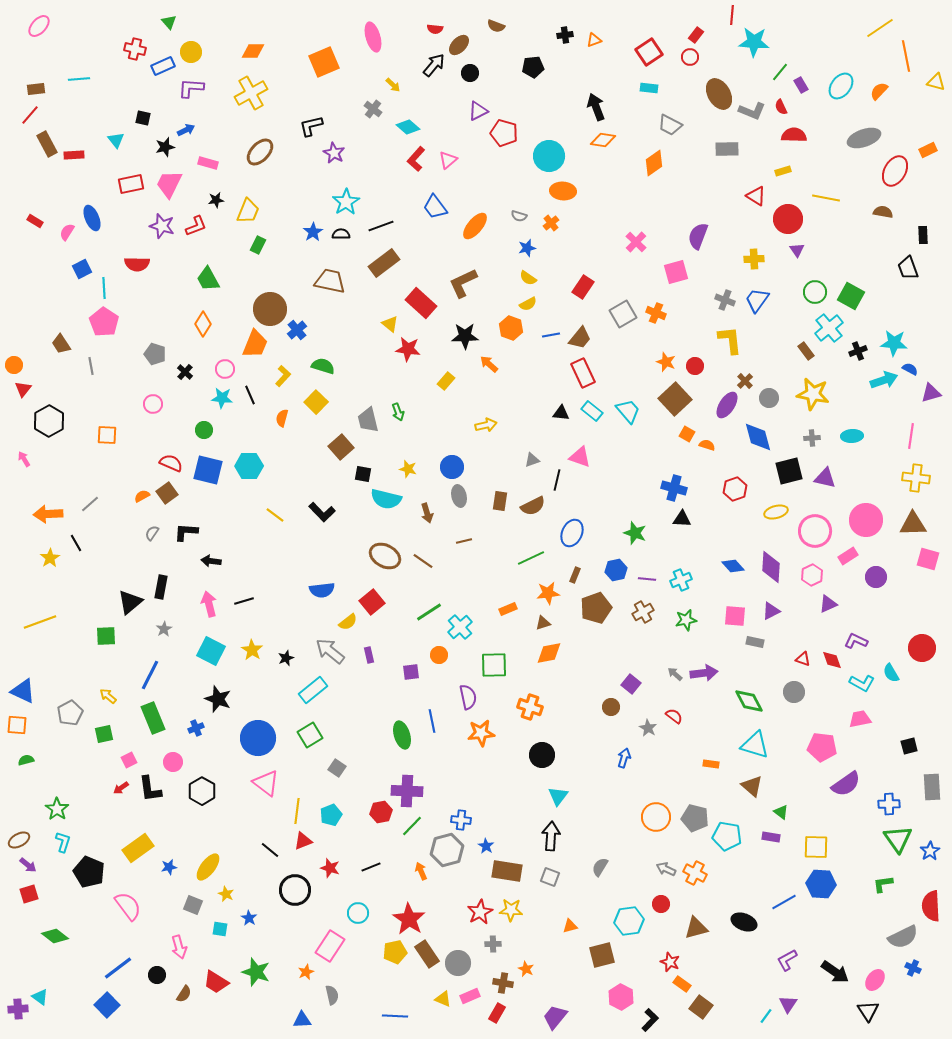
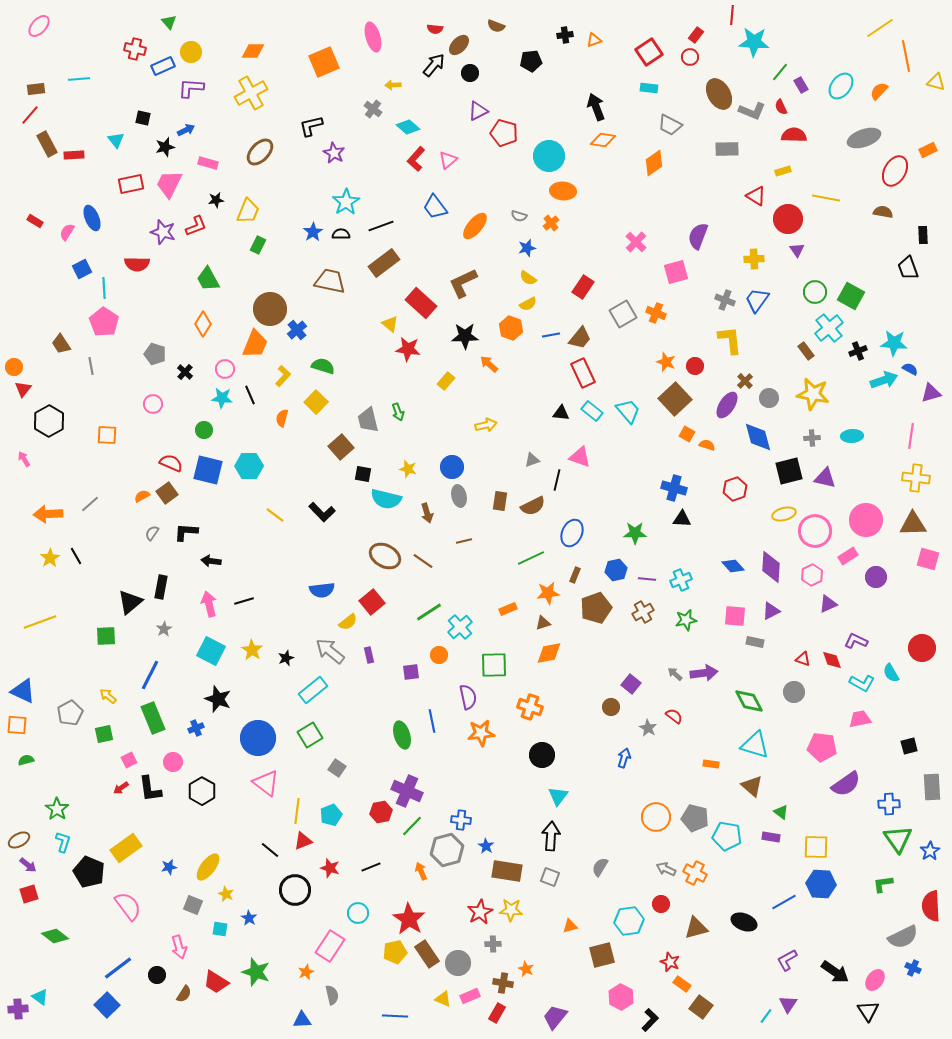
black pentagon at (533, 67): moved 2 px left, 6 px up
yellow arrow at (393, 85): rotated 133 degrees clockwise
purple star at (162, 226): moved 1 px right, 6 px down
orange circle at (14, 365): moved 2 px down
yellow ellipse at (776, 512): moved 8 px right, 2 px down
green star at (635, 533): rotated 20 degrees counterclockwise
black line at (76, 543): moved 13 px down
purple cross at (407, 791): rotated 20 degrees clockwise
yellow rectangle at (138, 848): moved 12 px left
